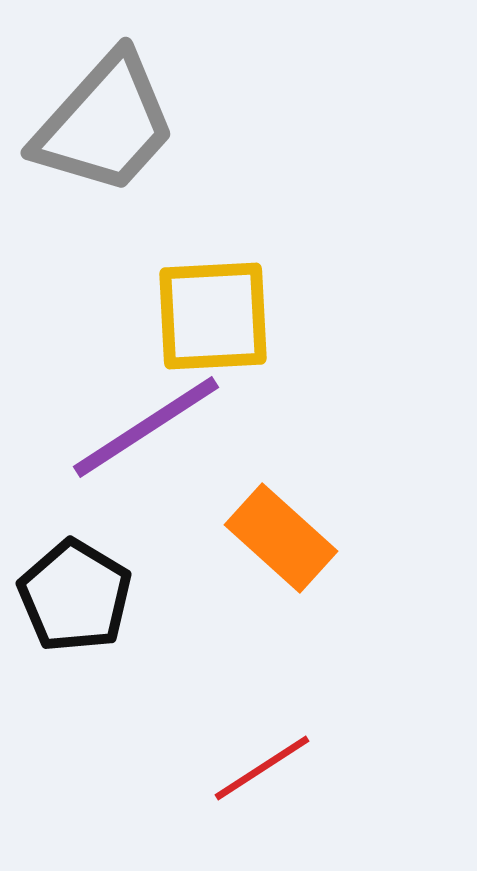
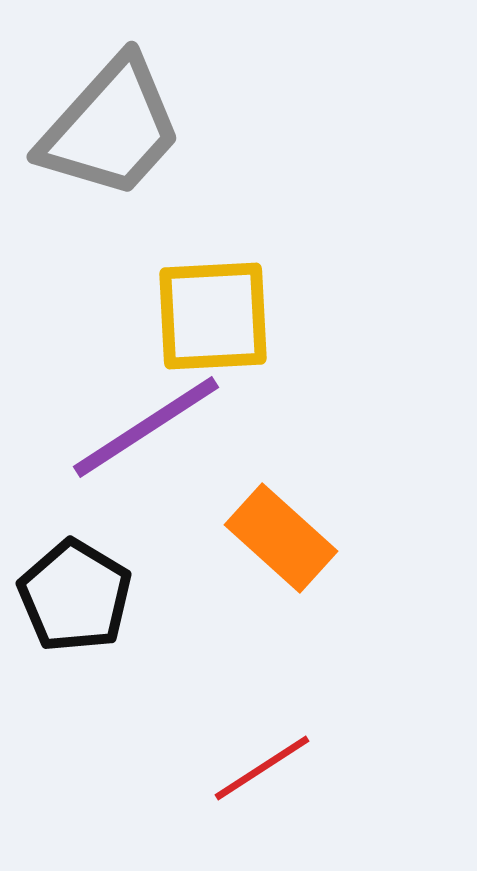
gray trapezoid: moved 6 px right, 4 px down
